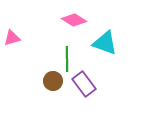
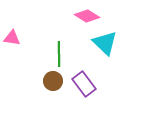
pink diamond: moved 13 px right, 4 px up
pink triangle: rotated 24 degrees clockwise
cyan triangle: rotated 24 degrees clockwise
green line: moved 8 px left, 5 px up
